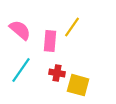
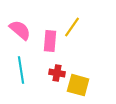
cyan line: rotated 44 degrees counterclockwise
